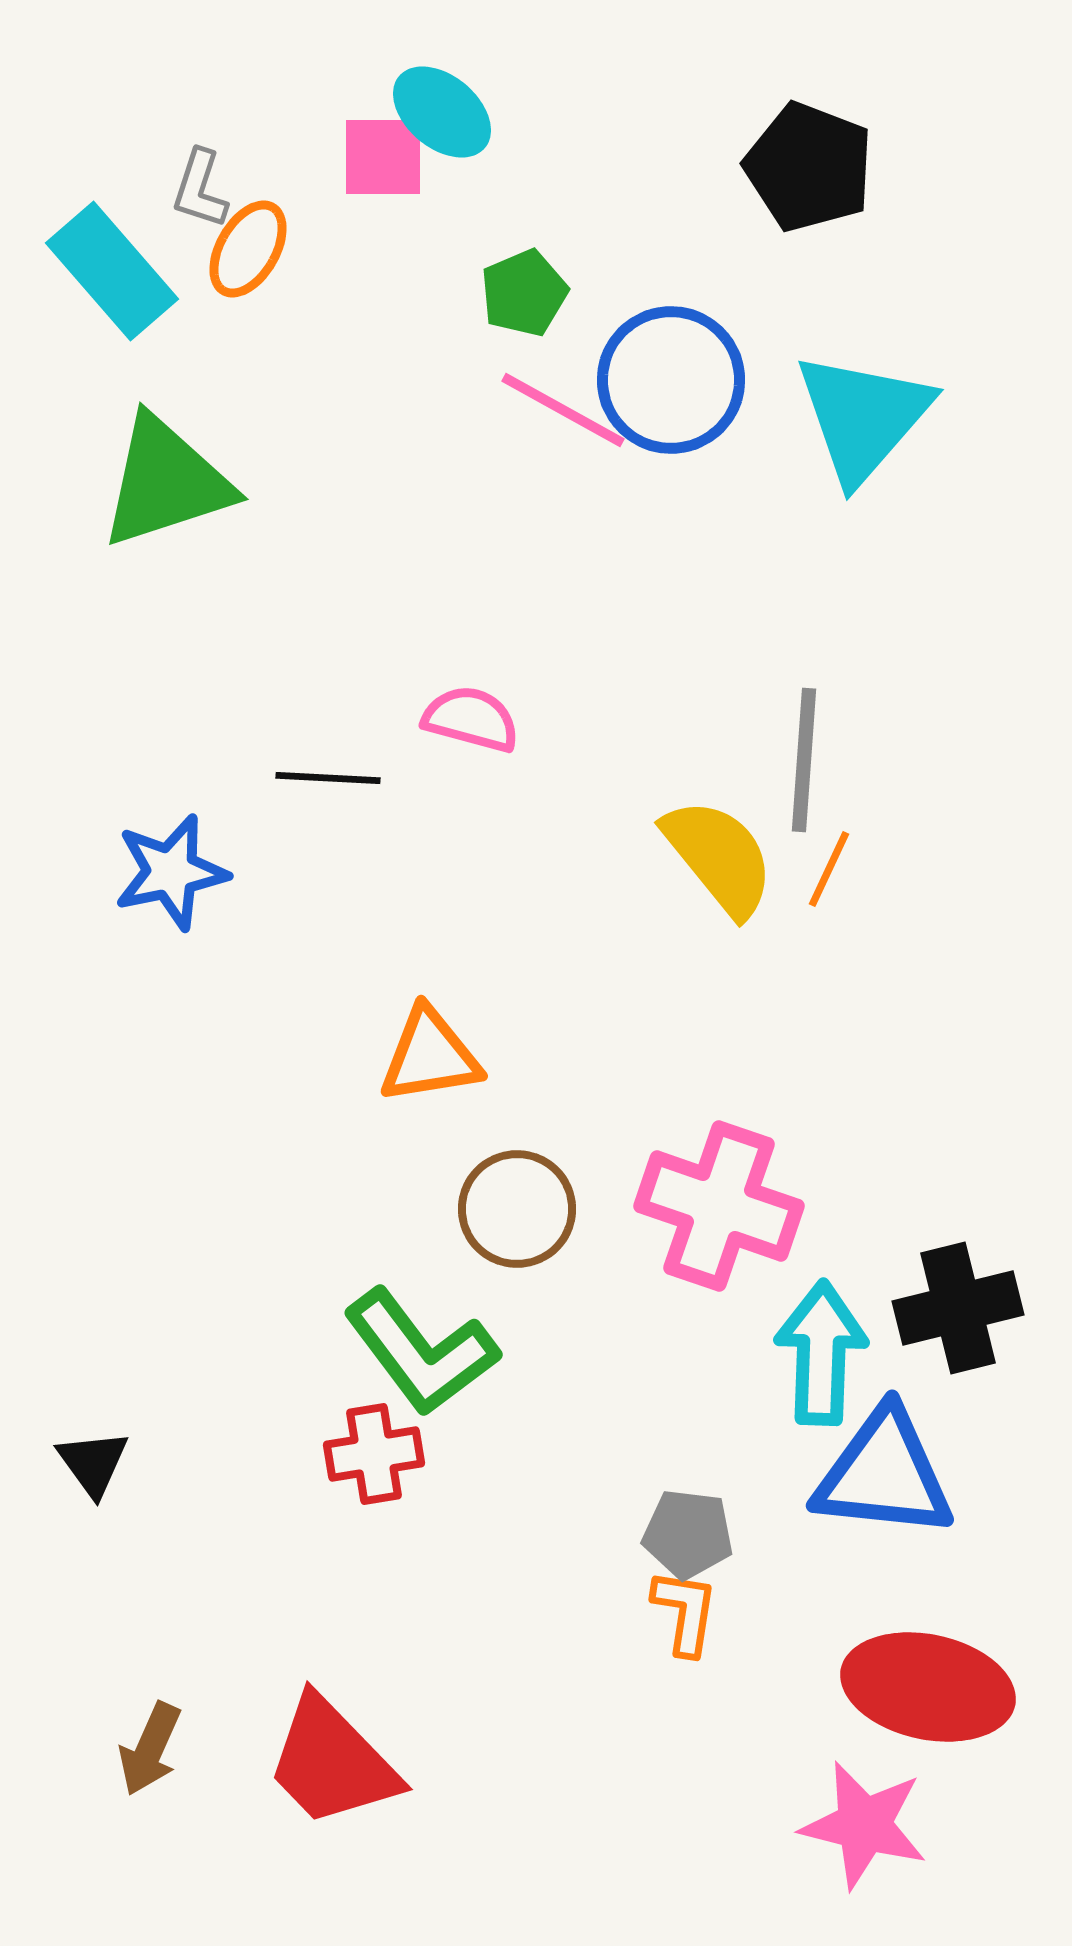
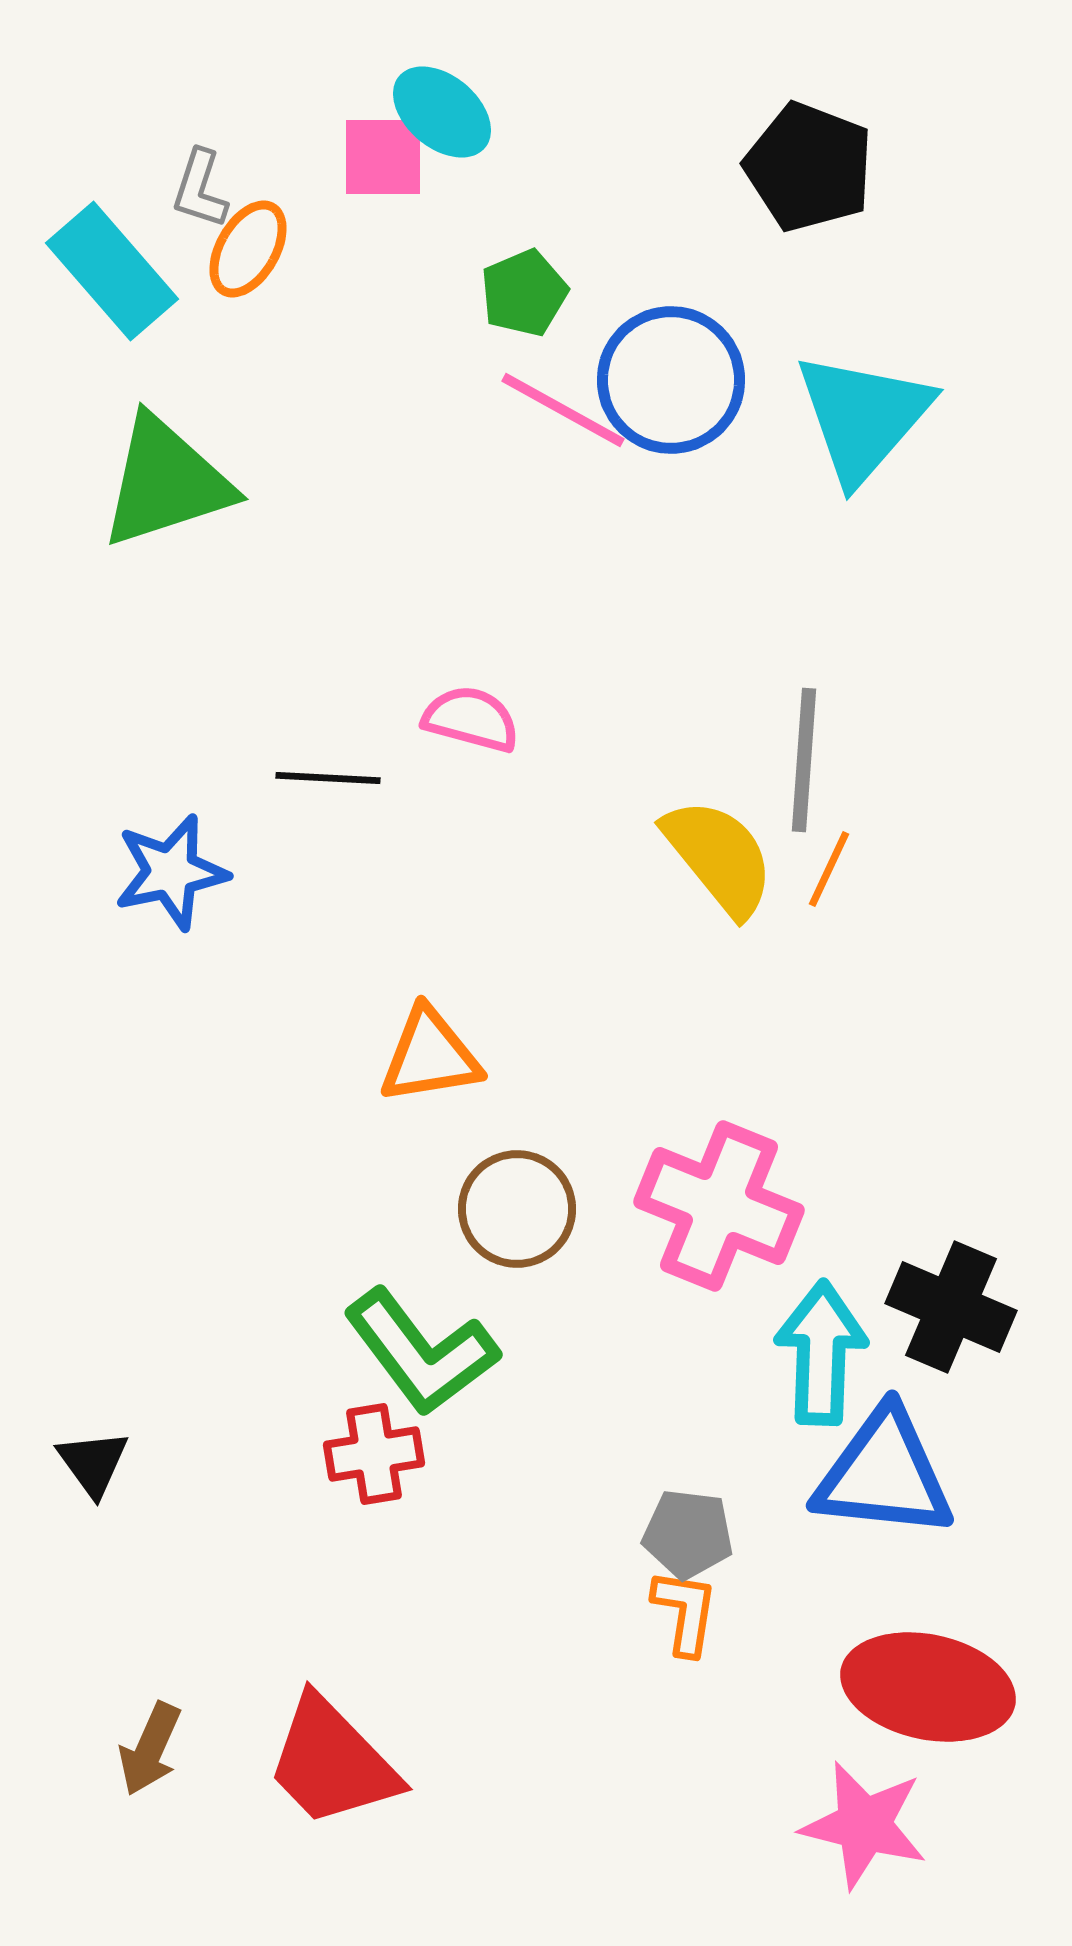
pink cross: rotated 3 degrees clockwise
black cross: moved 7 px left, 1 px up; rotated 37 degrees clockwise
